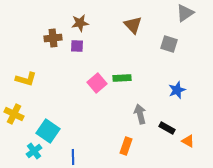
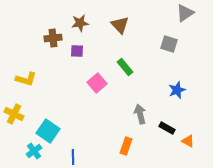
brown triangle: moved 13 px left
purple square: moved 5 px down
green rectangle: moved 3 px right, 11 px up; rotated 54 degrees clockwise
